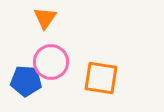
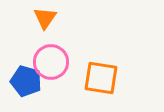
blue pentagon: rotated 12 degrees clockwise
